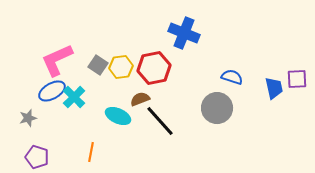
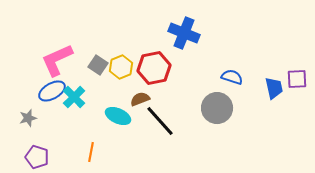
yellow hexagon: rotated 15 degrees counterclockwise
